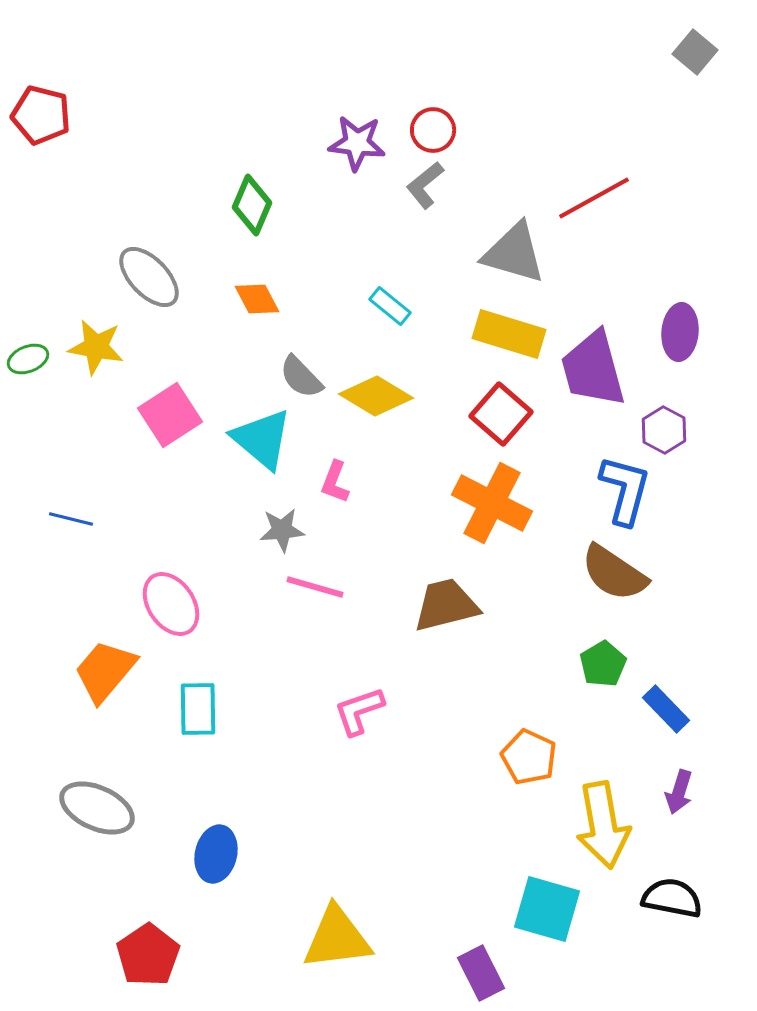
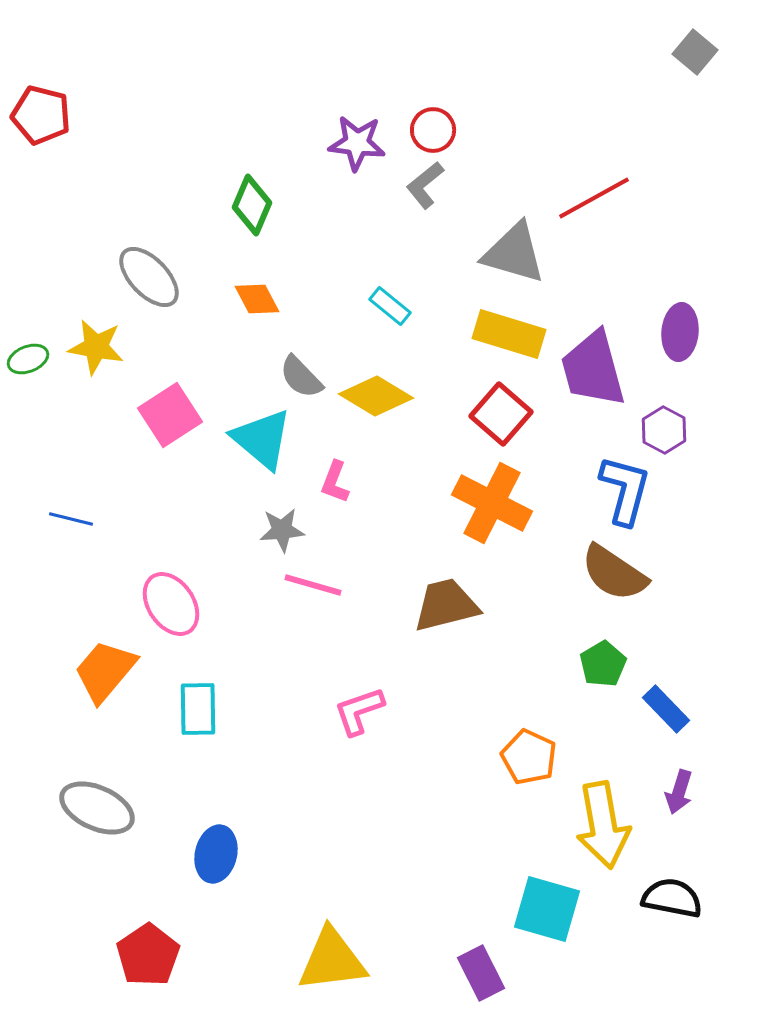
pink line at (315, 587): moved 2 px left, 2 px up
yellow triangle at (337, 938): moved 5 px left, 22 px down
